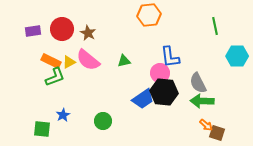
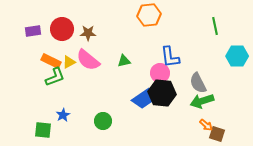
brown star: rotated 28 degrees counterclockwise
black hexagon: moved 2 px left, 1 px down
green arrow: rotated 20 degrees counterclockwise
green square: moved 1 px right, 1 px down
brown square: moved 1 px down
